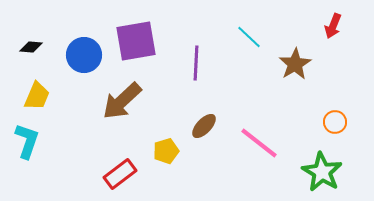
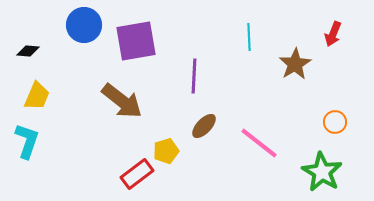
red arrow: moved 8 px down
cyan line: rotated 44 degrees clockwise
black diamond: moved 3 px left, 4 px down
blue circle: moved 30 px up
purple line: moved 2 px left, 13 px down
brown arrow: rotated 99 degrees counterclockwise
red rectangle: moved 17 px right
